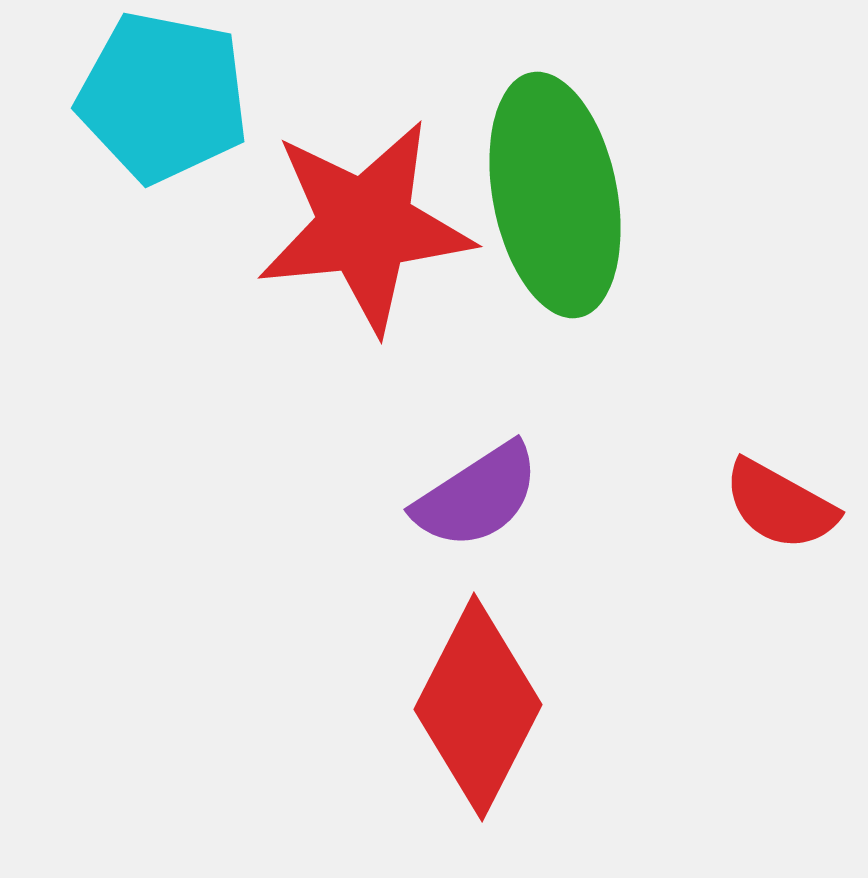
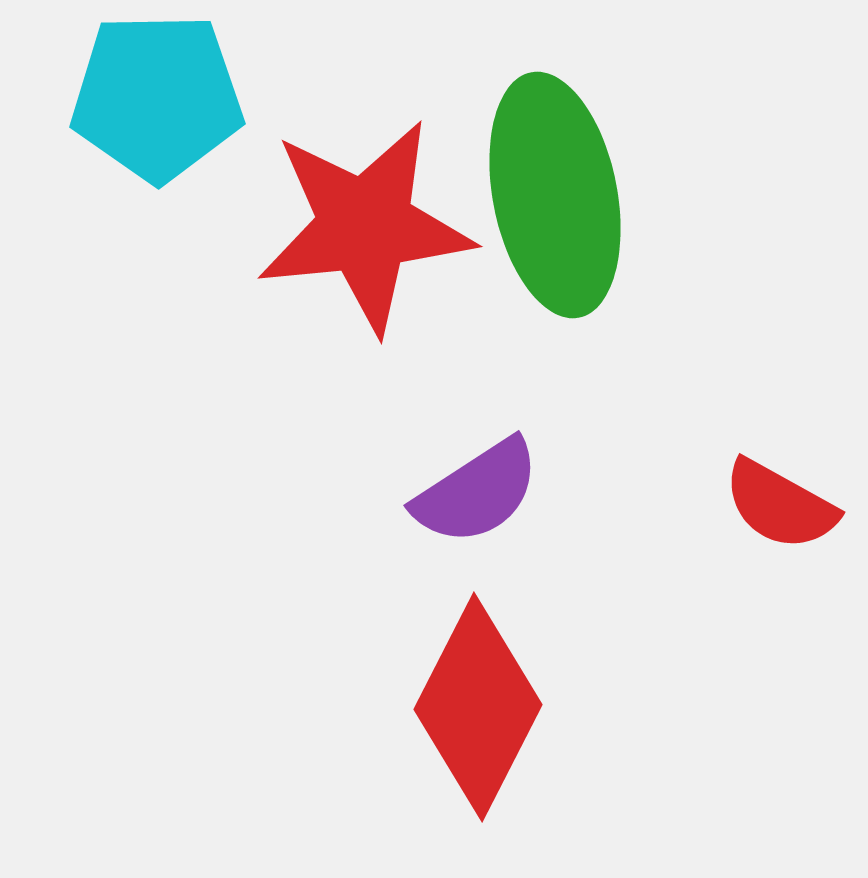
cyan pentagon: moved 6 px left; rotated 12 degrees counterclockwise
purple semicircle: moved 4 px up
